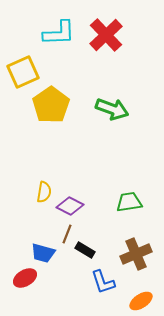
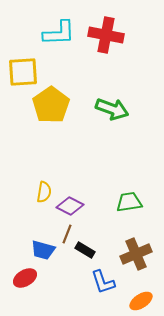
red cross: rotated 36 degrees counterclockwise
yellow square: rotated 20 degrees clockwise
blue trapezoid: moved 3 px up
